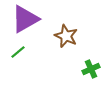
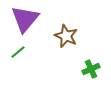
purple triangle: rotated 20 degrees counterclockwise
